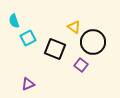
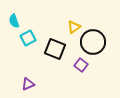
yellow triangle: rotated 48 degrees clockwise
